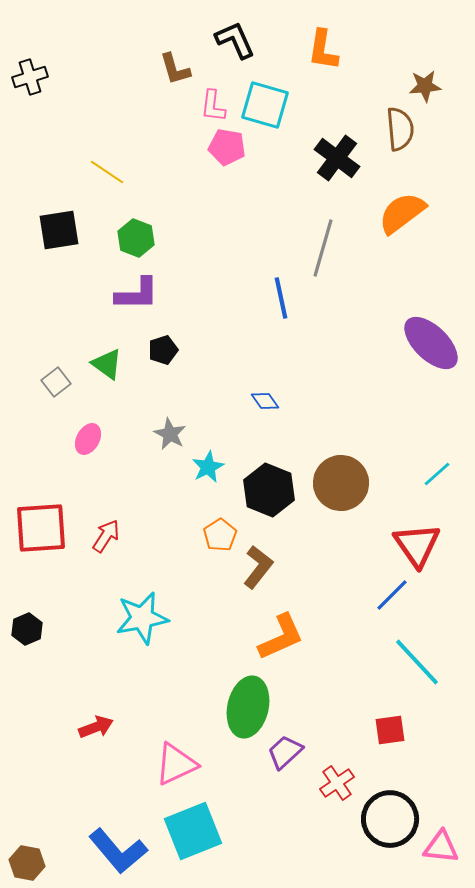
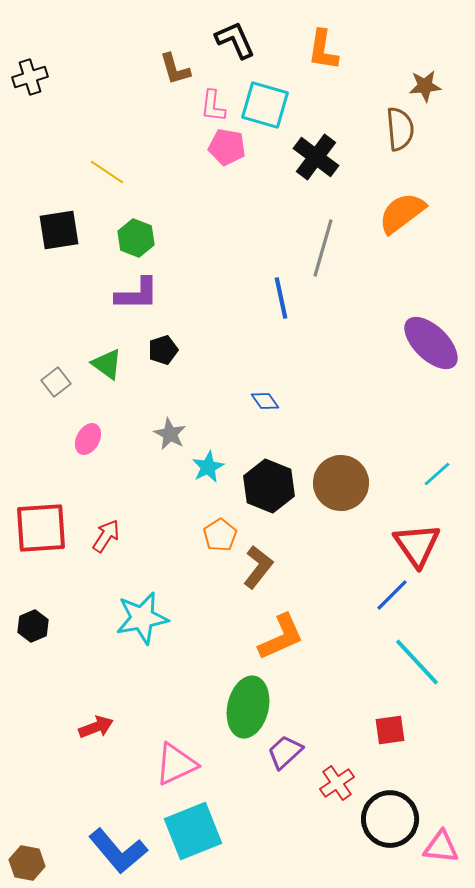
black cross at (337, 158): moved 21 px left, 1 px up
black hexagon at (269, 490): moved 4 px up
black hexagon at (27, 629): moved 6 px right, 3 px up
